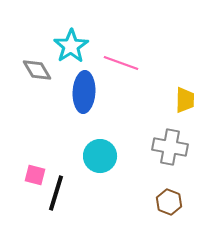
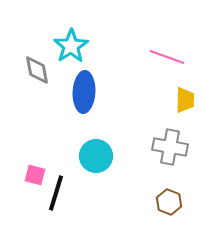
pink line: moved 46 px right, 6 px up
gray diamond: rotated 20 degrees clockwise
cyan circle: moved 4 px left
